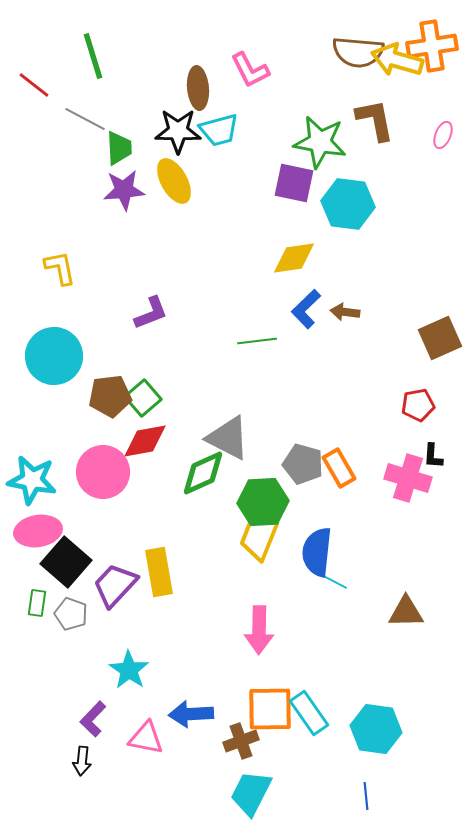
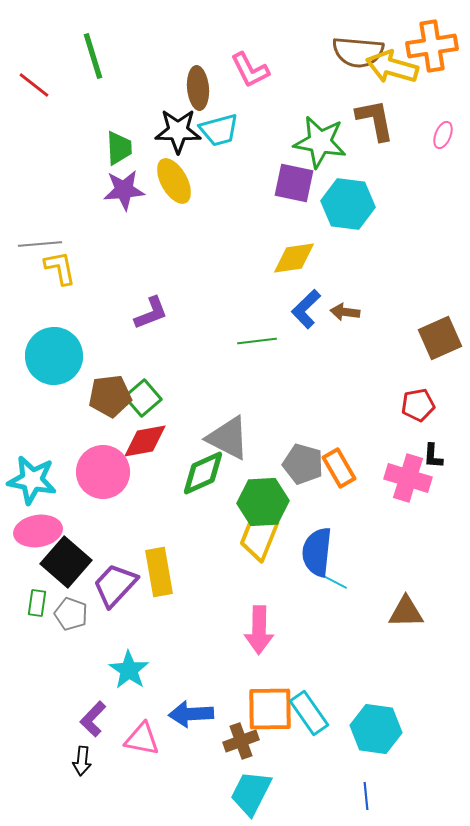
yellow arrow at (397, 60): moved 5 px left, 7 px down
gray line at (85, 119): moved 45 px left, 125 px down; rotated 33 degrees counterclockwise
pink triangle at (146, 738): moved 4 px left, 1 px down
